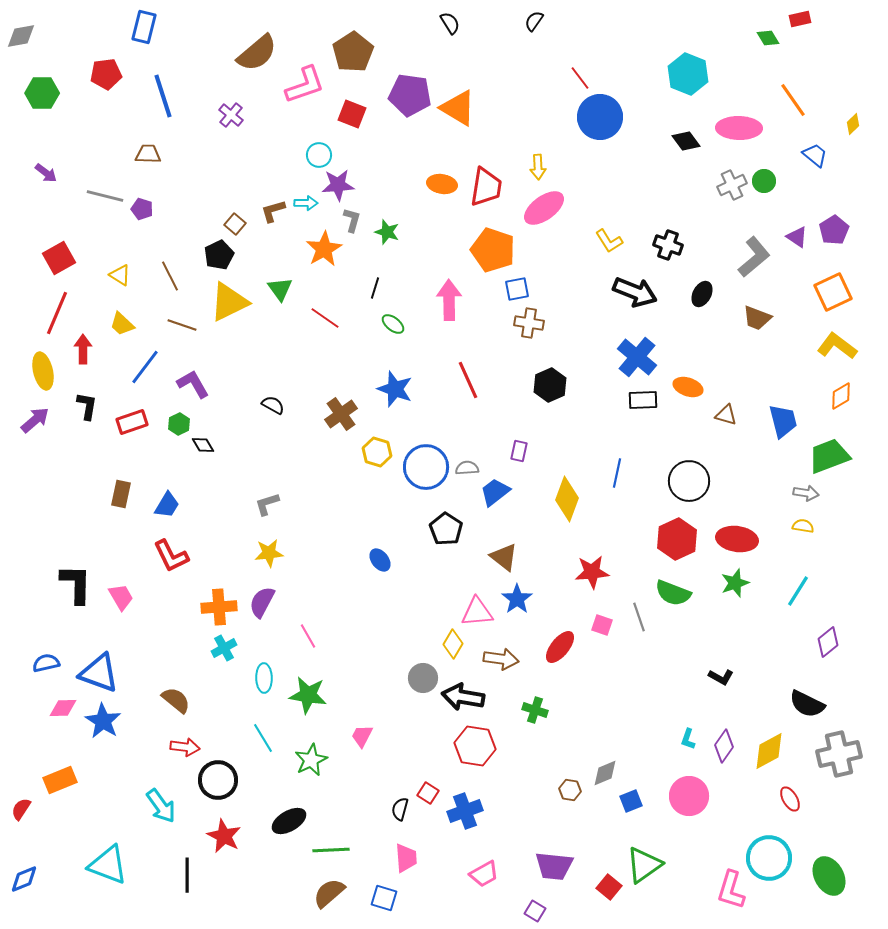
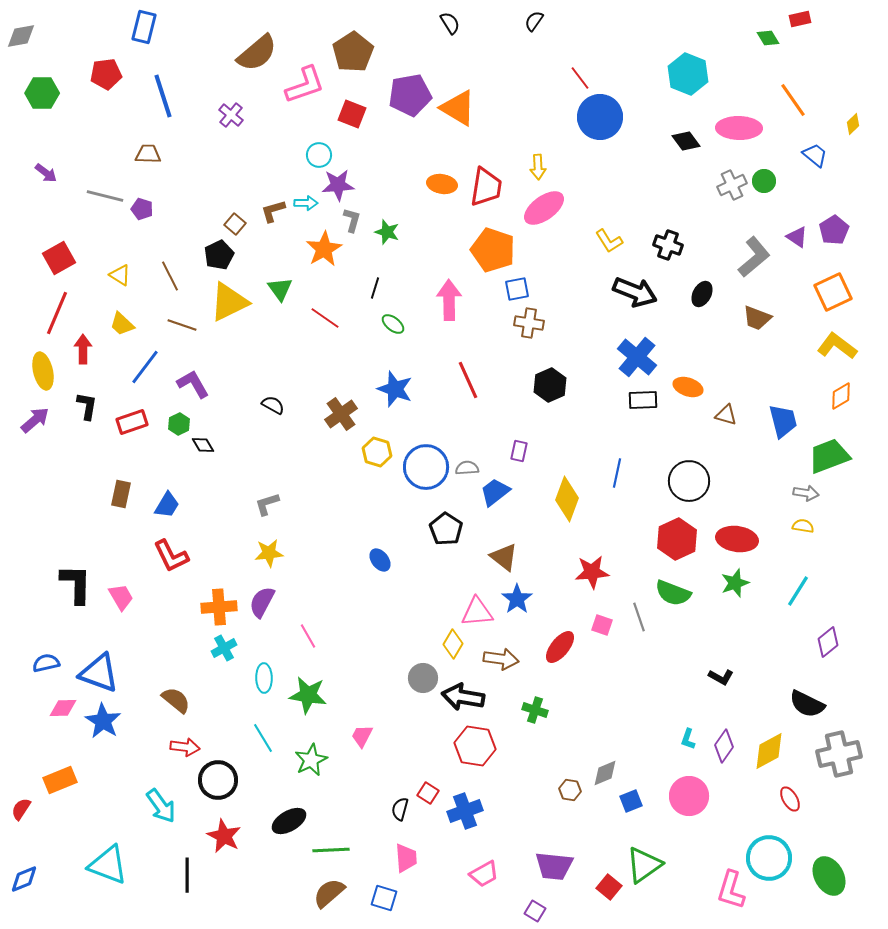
purple pentagon at (410, 95): rotated 18 degrees counterclockwise
